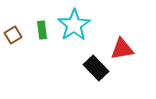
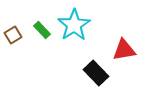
green rectangle: rotated 36 degrees counterclockwise
red triangle: moved 2 px right, 1 px down
black rectangle: moved 5 px down
